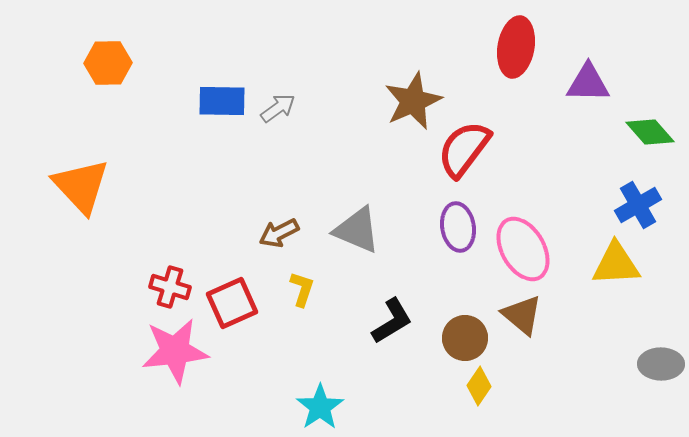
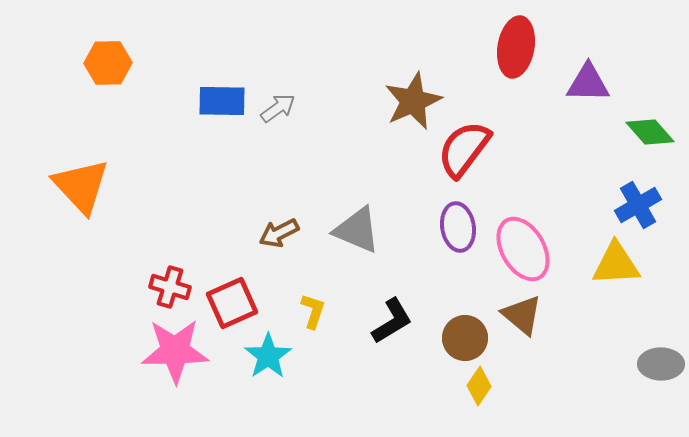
yellow L-shape: moved 11 px right, 22 px down
pink star: rotated 6 degrees clockwise
cyan star: moved 52 px left, 51 px up
